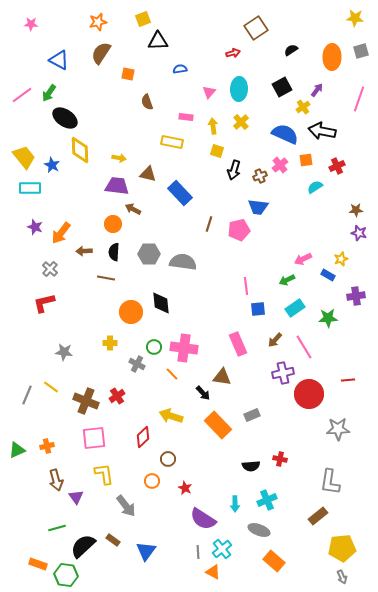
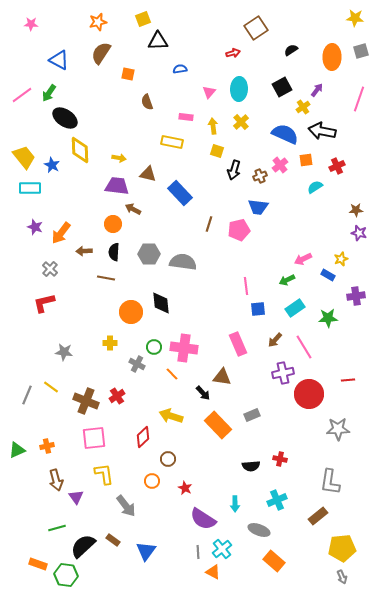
cyan cross at (267, 500): moved 10 px right
